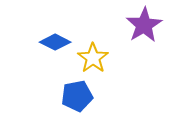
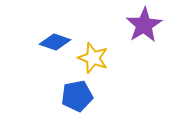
blue diamond: rotated 8 degrees counterclockwise
yellow star: rotated 16 degrees counterclockwise
